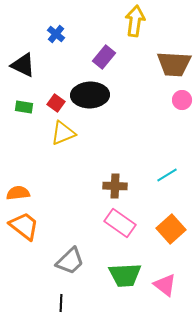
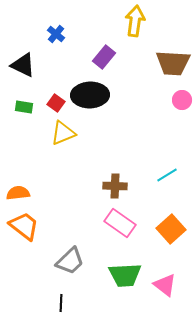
brown trapezoid: moved 1 px left, 1 px up
